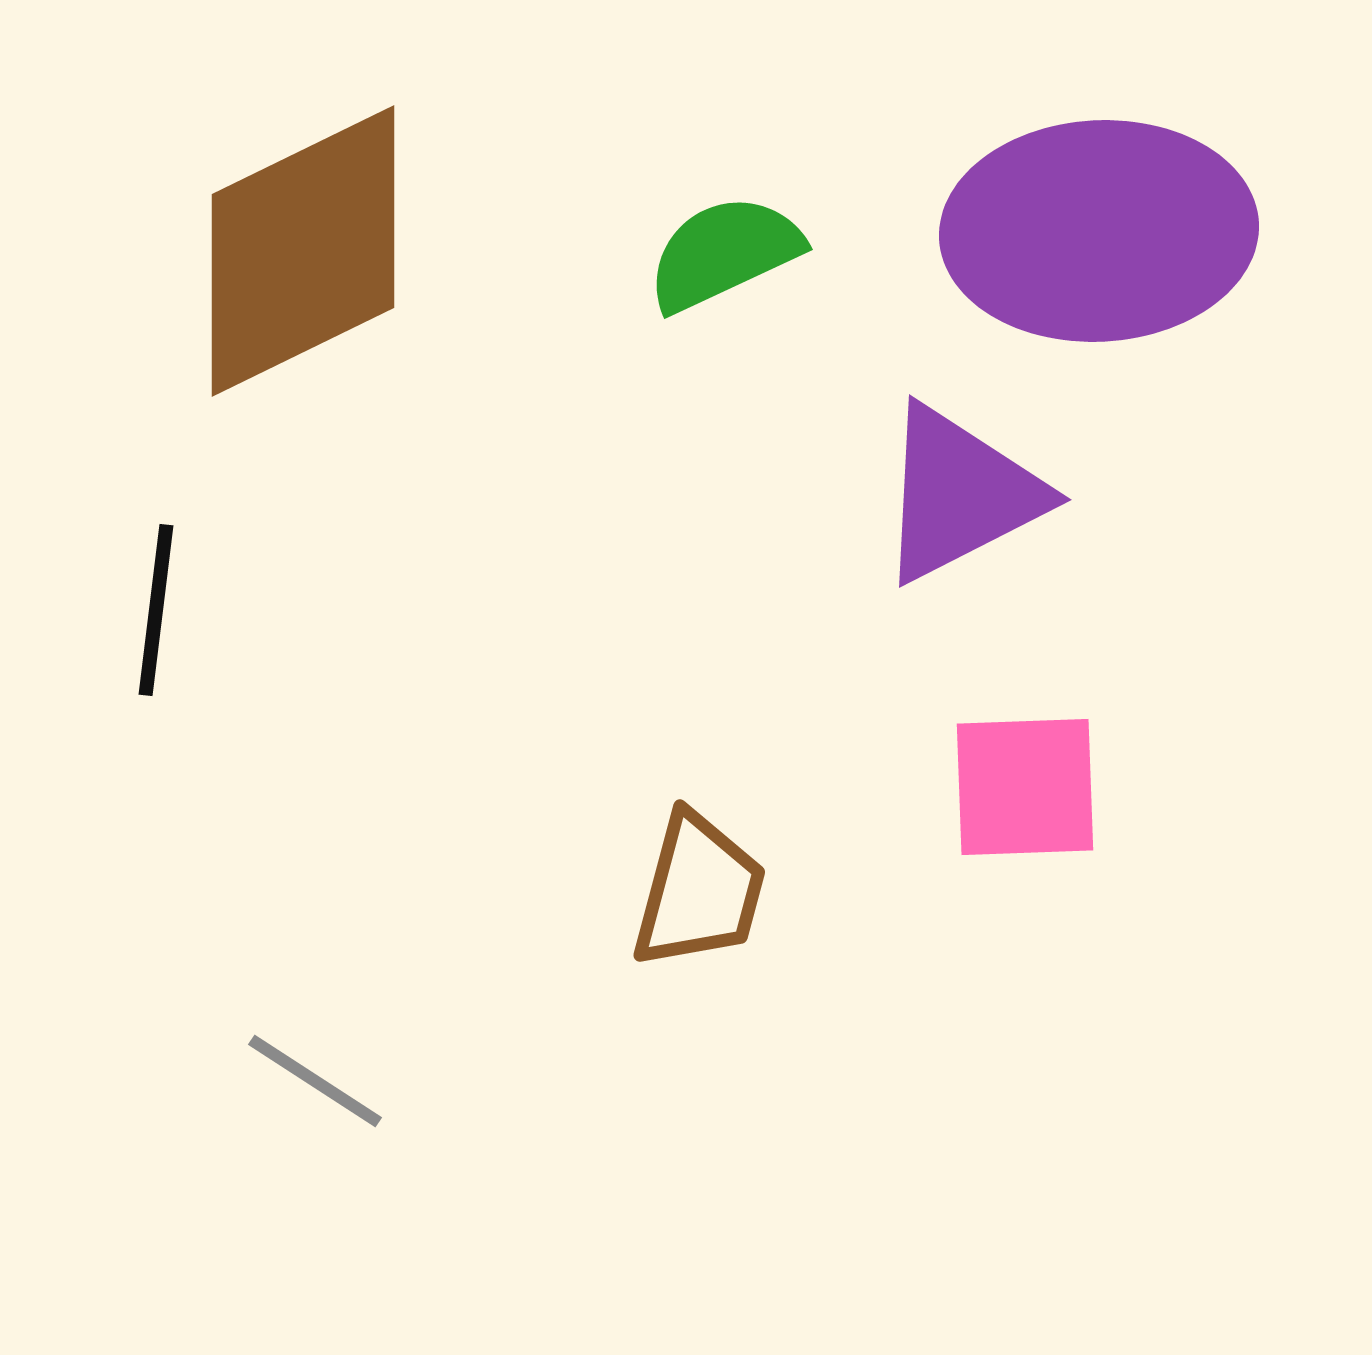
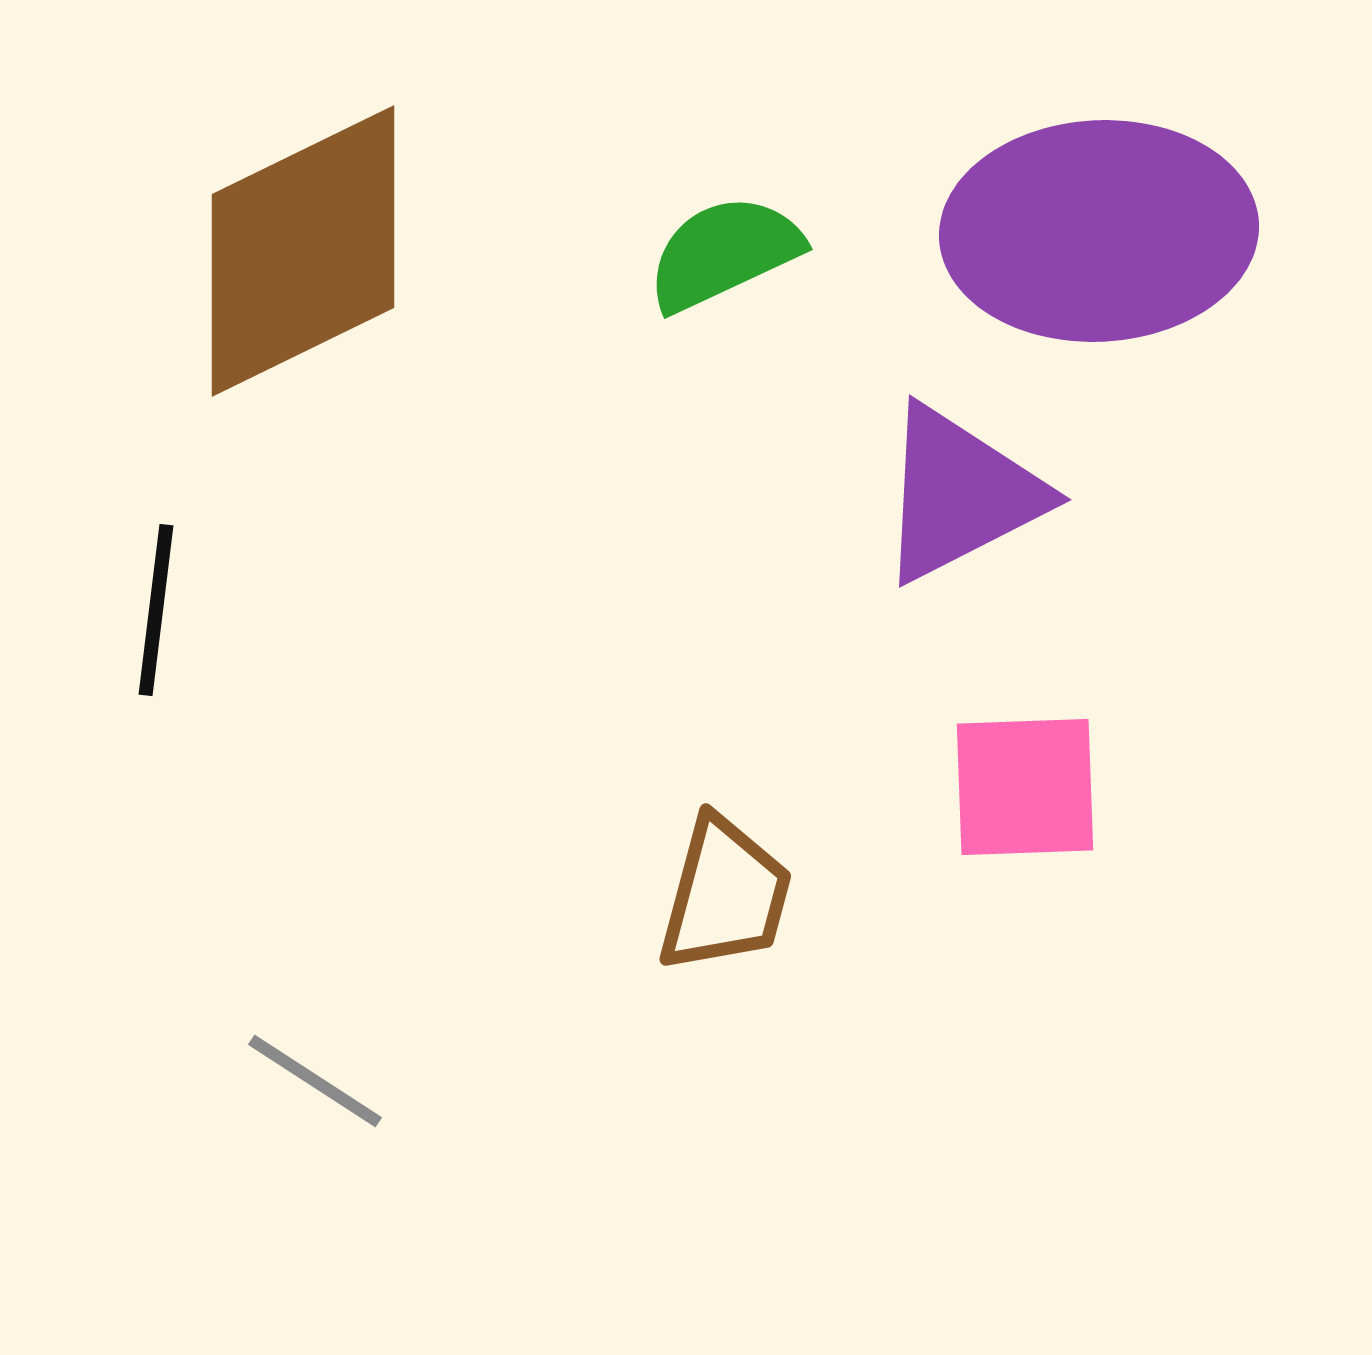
brown trapezoid: moved 26 px right, 4 px down
